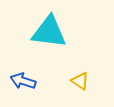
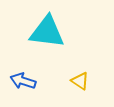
cyan triangle: moved 2 px left
